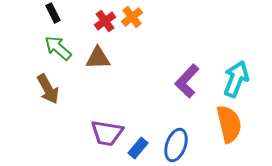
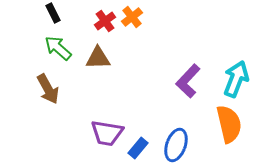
purple L-shape: moved 1 px right
